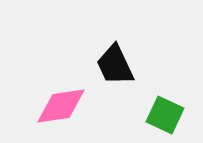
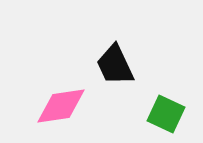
green square: moved 1 px right, 1 px up
